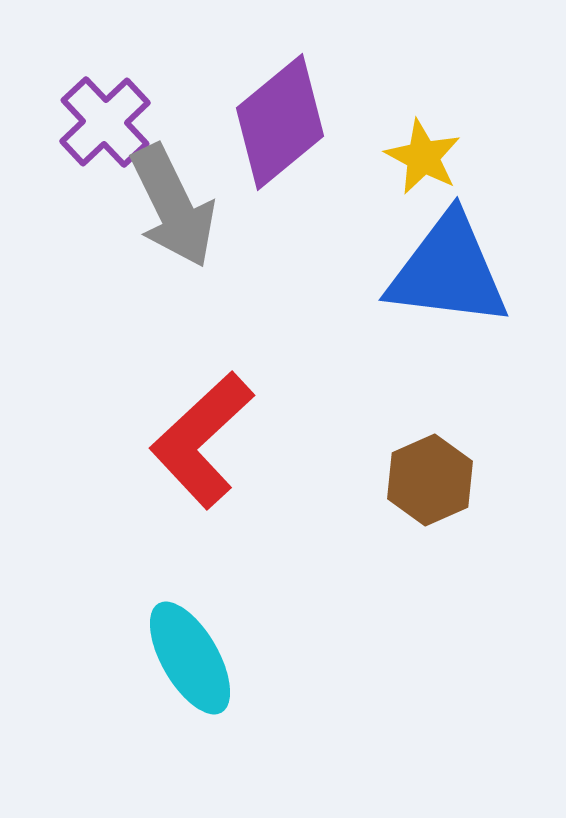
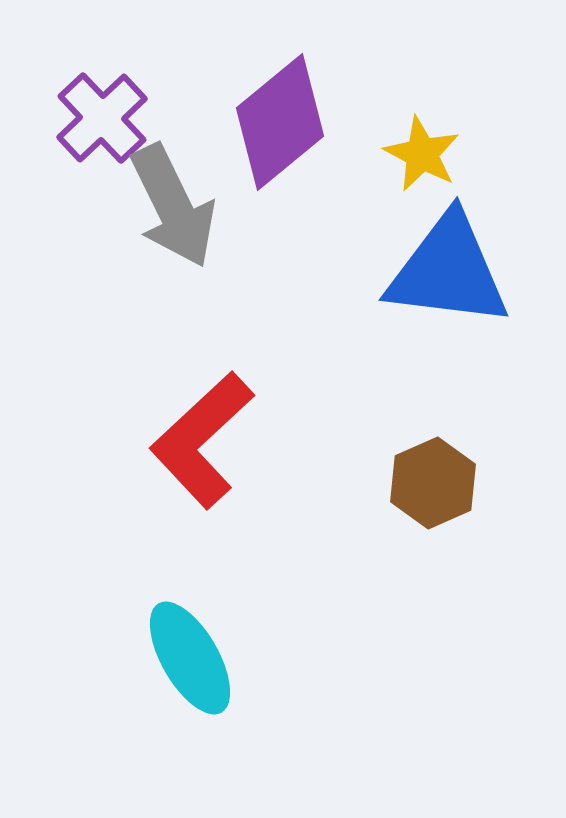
purple cross: moved 3 px left, 4 px up
yellow star: moved 1 px left, 3 px up
brown hexagon: moved 3 px right, 3 px down
